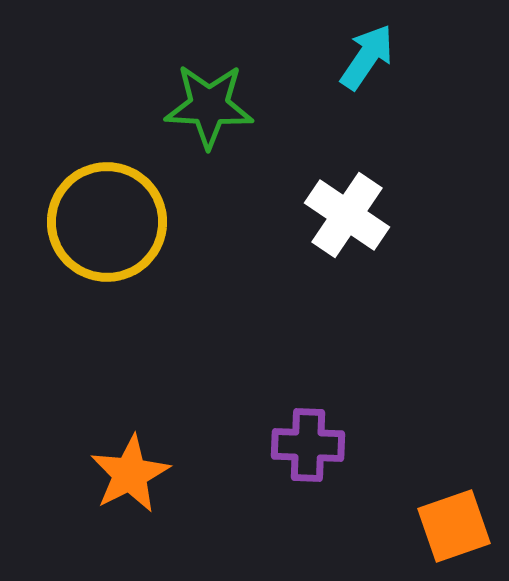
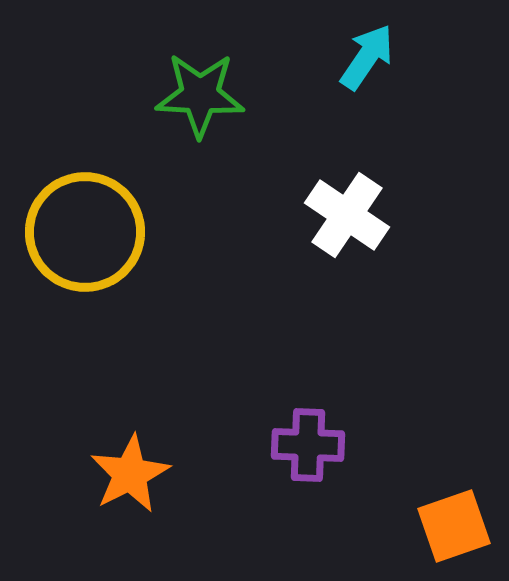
green star: moved 9 px left, 11 px up
yellow circle: moved 22 px left, 10 px down
